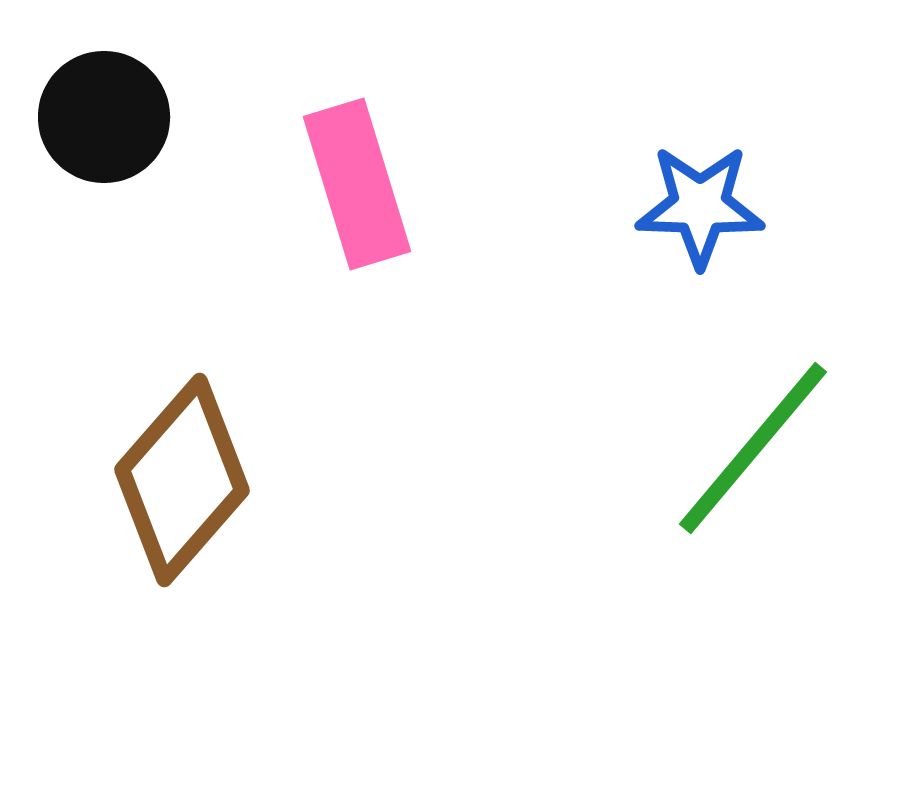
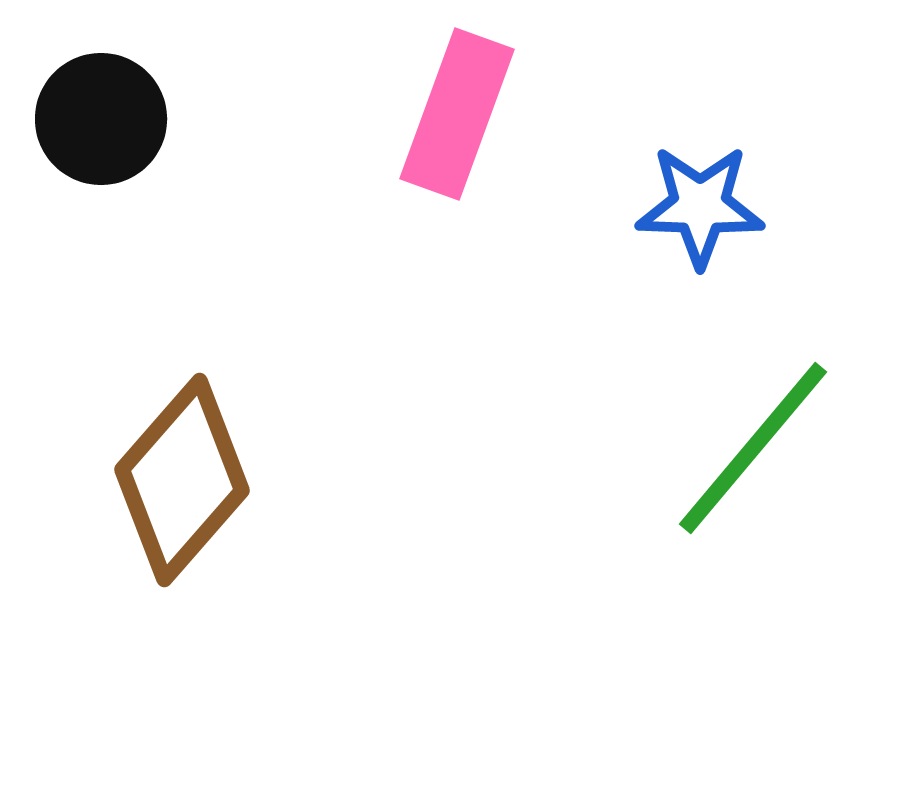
black circle: moved 3 px left, 2 px down
pink rectangle: moved 100 px right, 70 px up; rotated 37 degrees clockwise
